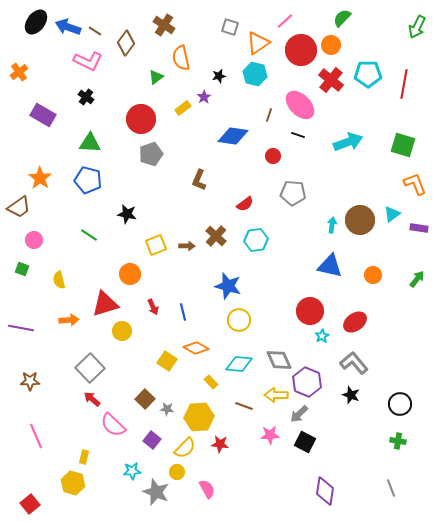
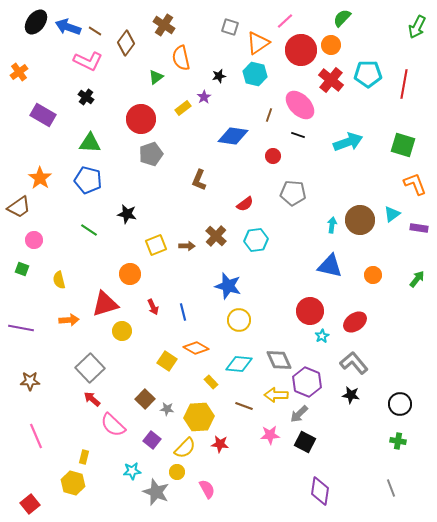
green line at (89, 235): moved 5 px up
black star at (351, 395): rotated 12 degrees counterclockwise
purple diamond at (325, 491): moved 5 px left
